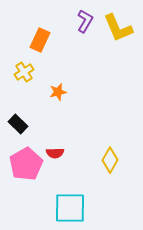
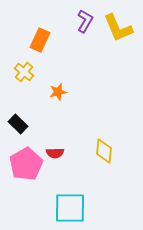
yellow cross: rotated 18 degrees counterclockwise
yellow diamond: moved 6 px left, 9 px up; rotated 25 degrees counterclockwise
